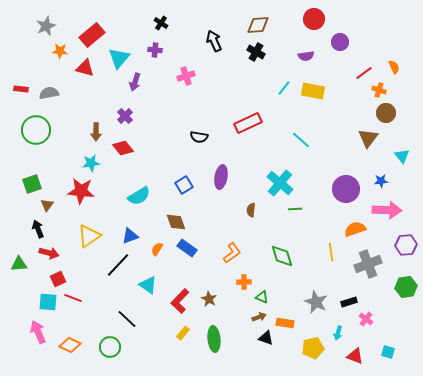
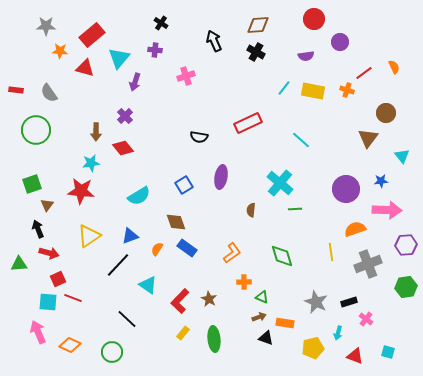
gray star at (46, 26): rotated 24 degrees clockwise
red rectangle at (21, 89): moved 5 px left, 1 px down
orange cross at (379, 90): moved 32 px left
gray semicircle at (49, 93): rotated 114 degrees counterclockwise
green circle at (110, 347): moved 2 px right, 5 px down
